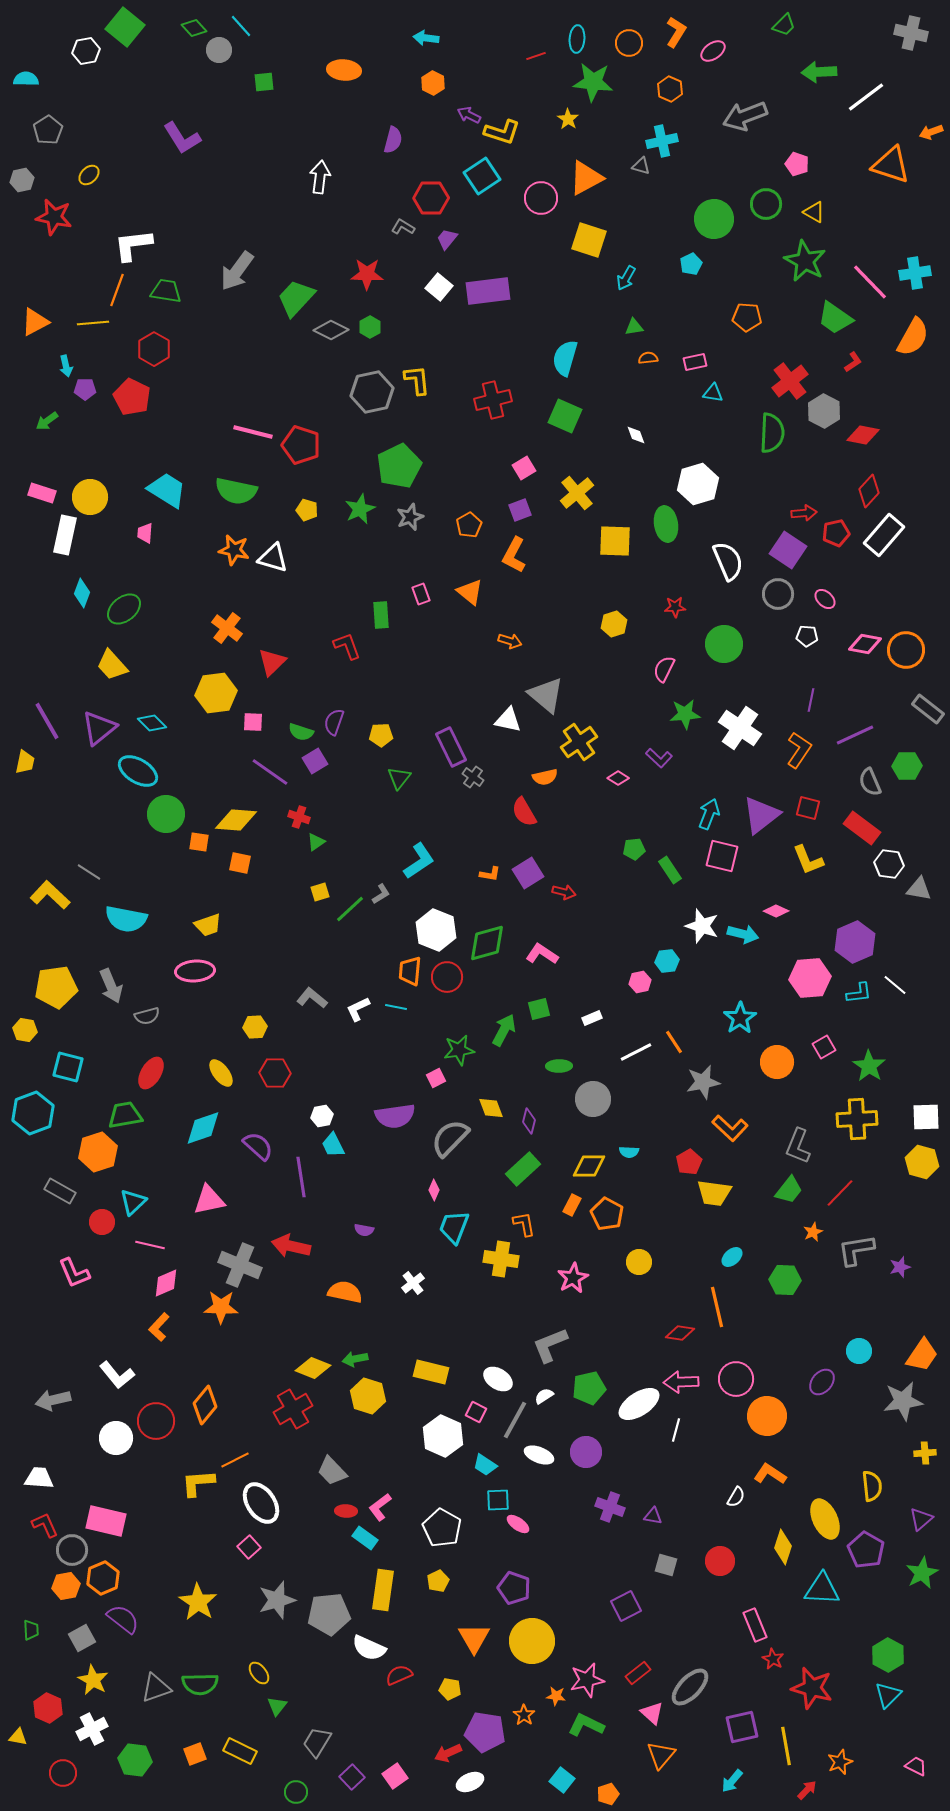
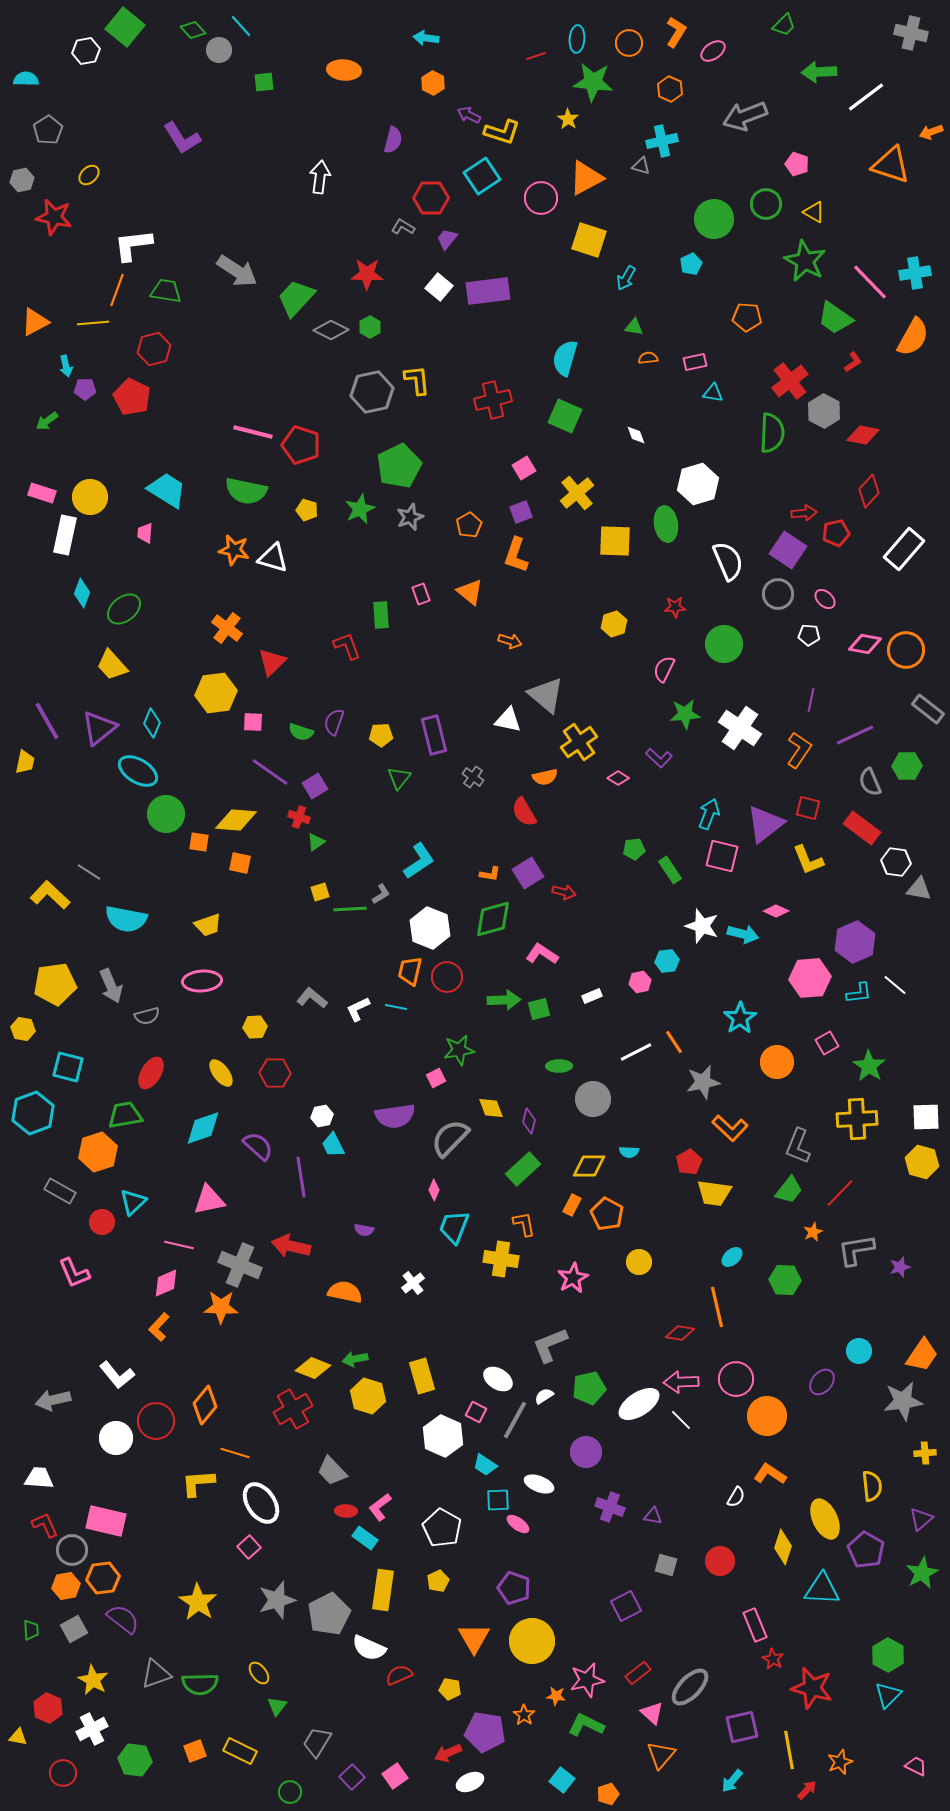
green diamond at (194, 28): moved 1 px left, 2 px down
gray arrow at (237, 271): rotated 93 degrees counterclockwise
green triangle at (634, 327): rotated 18 degrees clockwise
red hexagon at (154, 349): rotated 16 degrees clockwise
green semicircle at (236, 491): moved 10 px right
purple square at (520, 510): moved 1 px right, 2 px down
white rectangle at (884, 535): moved 20 px right, 14 px down
orange L-shape at (514, 555): moved 2 px right; rotated 9 degrees counterclockwise
white pentagon at (807, 636): moved 2 px right, 1 px up
cyan diamond at (152, 723): rotated 68 degrees clockwise
purple rectangle at (451, 747): moved 17 px left, 12 px up; rotated 12 degrees clockwise
purple square at (315, 761): moved 25 px down
purple triangle at (761, 815): moved 4 px right, 9 px down
white hexagon at (889, 864): moved 7 px right, 2 px up
green line at (350, 909): rotated 40 degrees clockwise
white hexagon at (436, 930): moved 6 px left, 2 px up
green diamond at (487, 943): moved 6 px right, 24 px up
pink ellipse at (195, 971): moved 7 px right, 10 px down
orange trapezoid at (410, 971): rotated 8 degrees clockwise
yellow pentagon at (56, 987): moved 1 px left, 3 px up
white rectangle at (592, 1018): moved 22 px up
yellow hexagon at (25, 1030): moved 2 px left, 1 px up
green arrow at (504, 1030): moved 30 px up; rotated 60 degrees clockwise
pink square at (824, 1047): moved 3 px right, 4 px up
pink line at (150, 1245): moved 29 px right
yellow rectangle at (431, 1372): moved 9 px left, 4 px down; rotated 60 degrees clockwise
white line at (676, 1430): moved 5 px right, 10 px up; rotated 60 degrees counterclockwise
white ellipse at (539, 1455): moved 29 px down
orange line at (235, 1460): moved 7 px up; rotated 44 degrees clockwise
orange hexagon at (103, 1578): rotated 16 degrees clockwise
gray pentagon at (329, 1614): rotated 21 degrees counterclockwise
gray square at (82, 1638): moved 8 px left, 9 px up
gray triangle at (156, 1688): moved 14 px up
yellow line at (786, 1746): moved 3 px right, 4 px down
orange square at (195, 1754): moved 3 px up
green circle at (296, 1792): moved 6 px left
